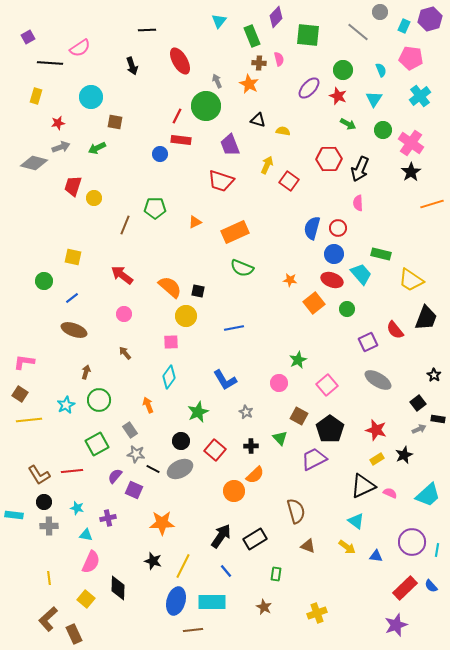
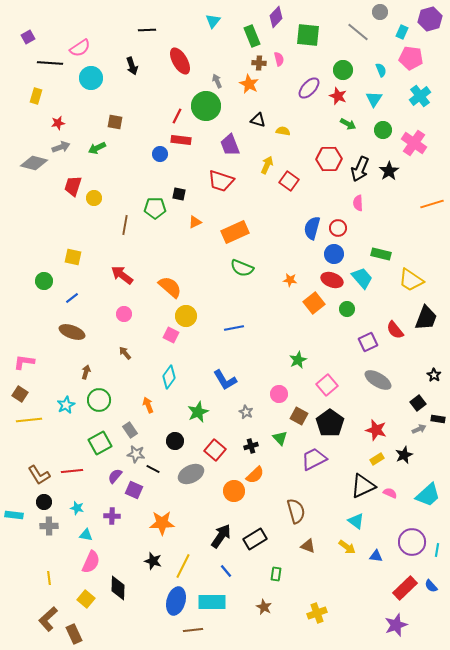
cyan triangle at (219, 21): moved 6 px left
cyan rectangle at (404, 26): moved 2 px left, 6 px down
cyan circle at (91, 97): moved 19 px up
pink cross at (411, 143): moved 3 px right
black star at (411, 172): moved 22 px left, 1 px up
brown line at (125, 225): rotated 12 degrees counterclockwise
cyan trapezoid at (361, 274): moved 1 px right, 4 px down
black square at (198, 291): moved 19 px left, 97 px up
brown ellipse at (74, 330): moved 2 px left, 2 px down
pink square at (171, 342): moved 7 px up; rotated 28 degrees clockwise
pink circle at (279, 383): moved 11 px down
black pentagon at (330, 429): moved 6 px up
black circle at (181, 441): moved 6 px left
green square at (97, 444): moved 3 px right, 1 px up
black cross at (251, 446): rotated 16 degrees counterclockwise
gray ellipse at (180, 469): moved 11 px right, 5 px down
purple cross at (108, 518): moved 4 px right, 2 px up; rotated 14 degrees clockwise
